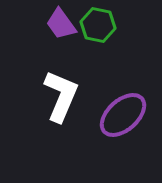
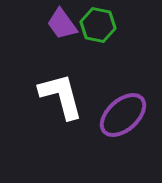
purple trapezoid: moved 1 px right
white L-shape: rotated 38 degrees counterclockwise
